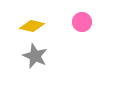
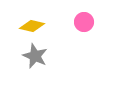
pink circle: moved 2 px right
